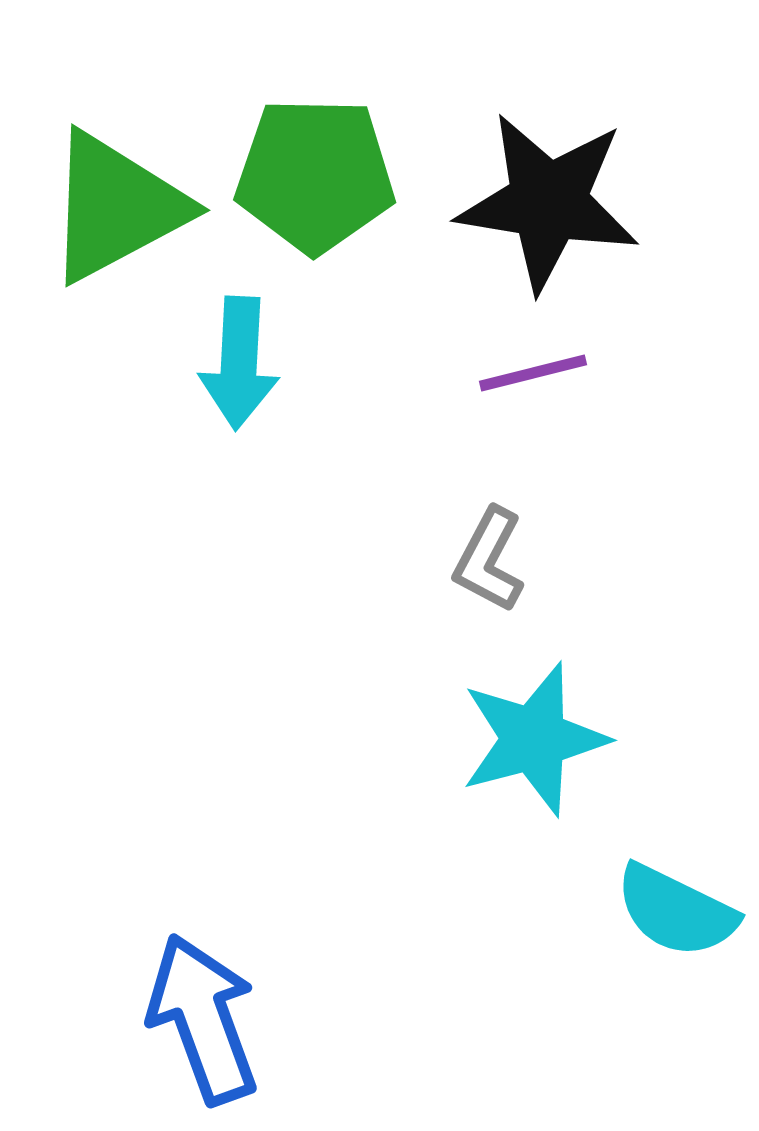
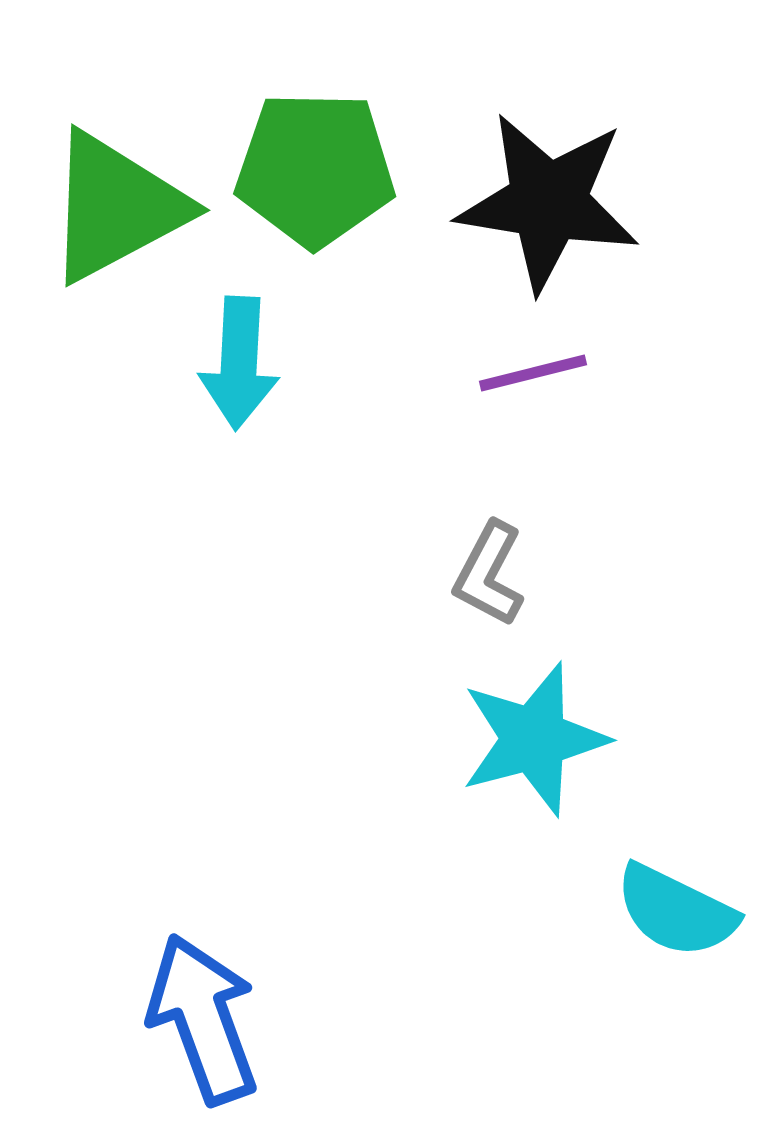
green pentagon: moved 6 px up
gray L-shape: moved 14 px down
